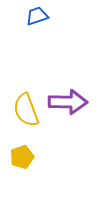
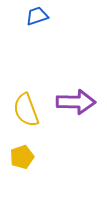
purple arrow: moved 8 px right
